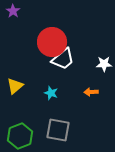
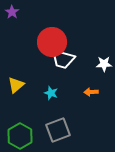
purple star: moved 1 px left, 1 px down
white trapezoid: rotated 55 degrees clockwise
yellow triangle: moved 1 px right, 1 px up
gray square: rotated 30 degrees counterclockwise
green hexagon: rotated 10 degrees counterclockwise
